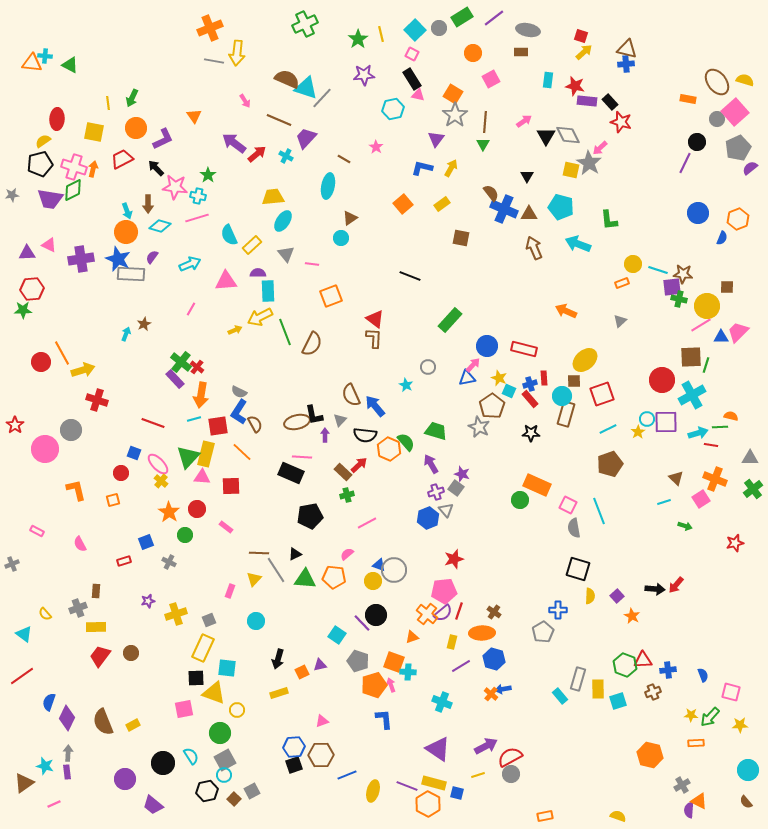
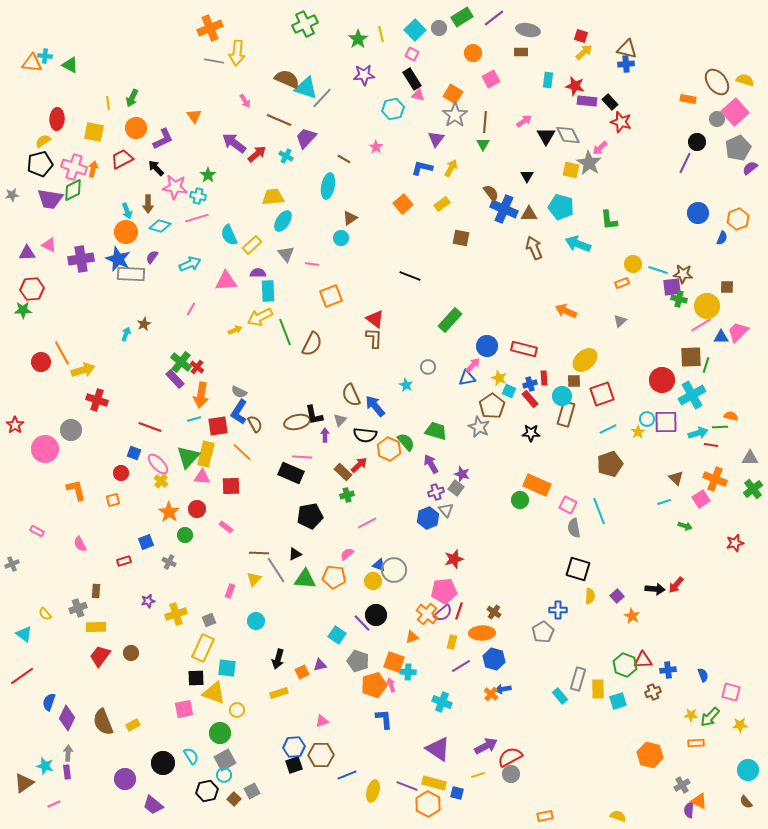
red line at (153, 423): moved 3 px left, 4 px down
